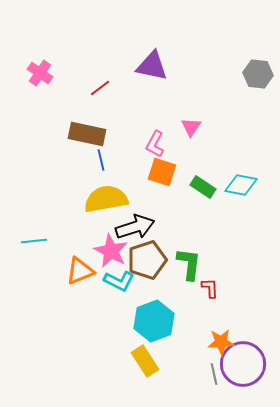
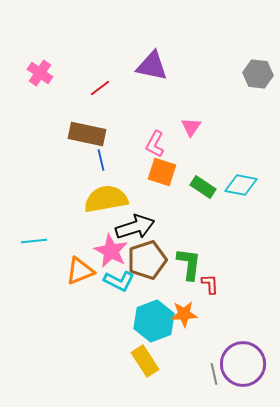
red L-shape: moved 4 px up
orange star: moved 37 px left, 28 px up
